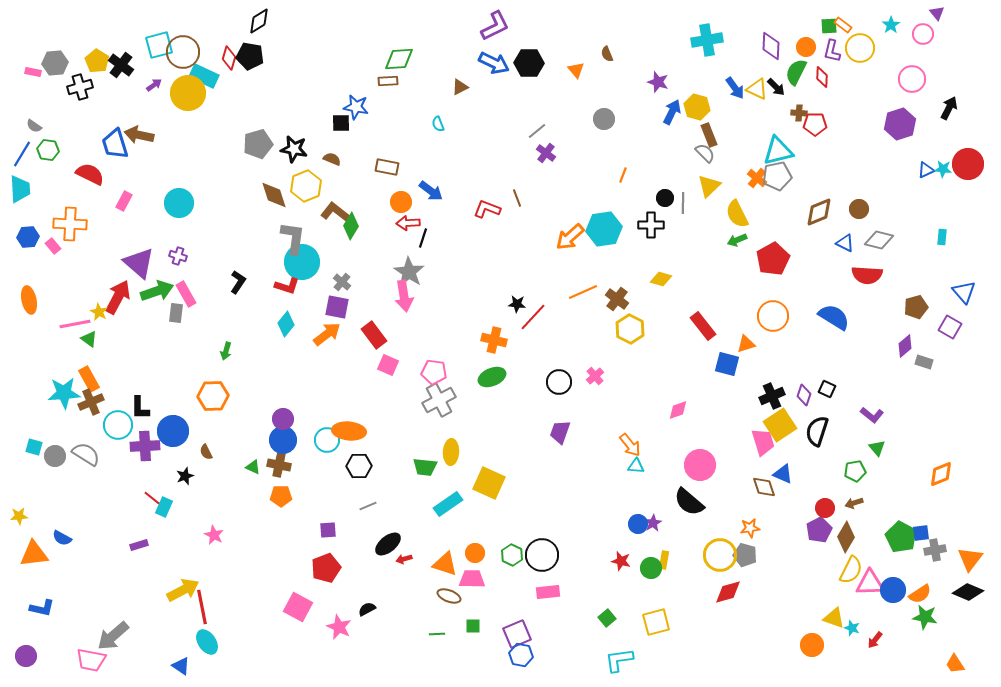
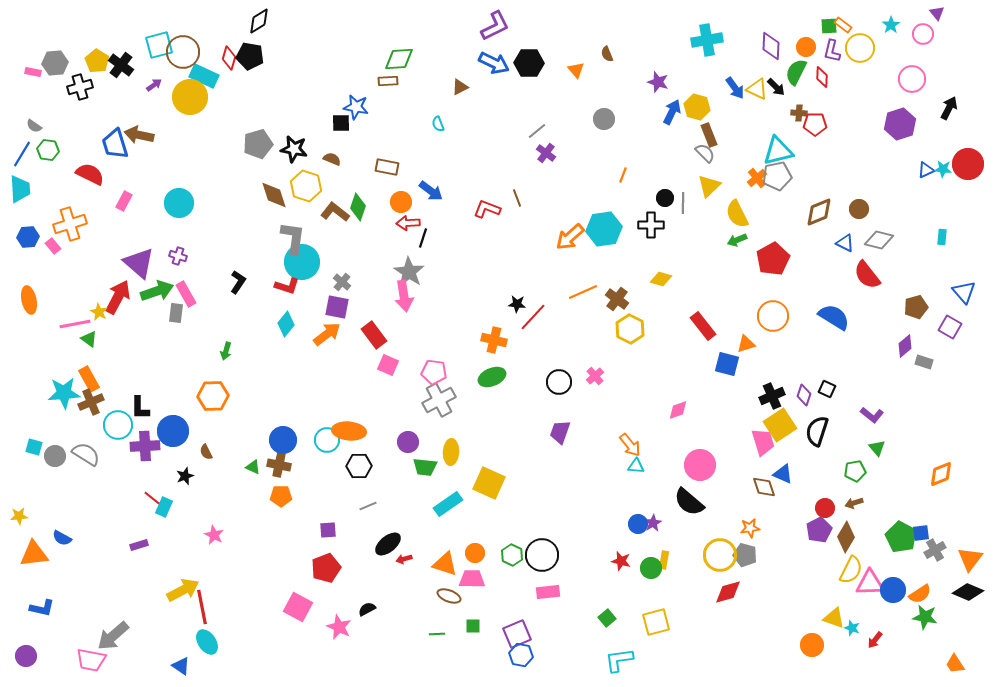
yellow circle at (188, 93): moved 2 px right, 4 px down
orange cross at (757, 178): rotated 12 degrees clockwise
yellow hexagon at (306, 186): rotated 20 degrees counterclockwise
orange cross at (70, 224): rotated 20 degrees counterclockwise
green diamond at (351, 226): moved 7 px right, 19 px up; rotated 12 degrees counterclockwise
red semicircle at (867, 275): rotated 48 degrees clockwise
purple circle at (283, 419): moved 125 px right, 23 px down
gray cross at (935, 550): rotated 20 degrees counterclockwise
